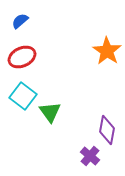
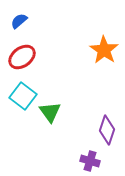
blue semicircle: moved 1 px left
orange star: moved 3 px left, 1 px up
red ellipse: rotated 12 degrees counterclockwise
purple diamond: rotated 8 degrees clockwise
purple cross: moved 5 px down; rotated 24 degrees counterclockwise
